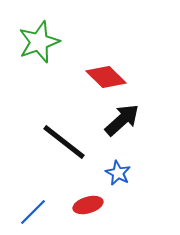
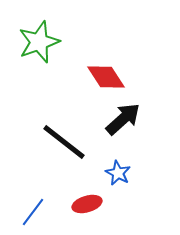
red diamond: rotated 12 degrees clockwise
black arrow: moved 1 px right, 1 px up
red ellipse: moved 1 px left, 1 px up
blue line: rotated 8 degrees counterclockwise
